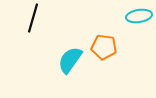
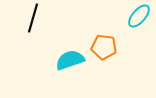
cyan ellipse: rotated 40 degrees counterclockwise
cyan semicircle: rotated 36 degrees clockwise
